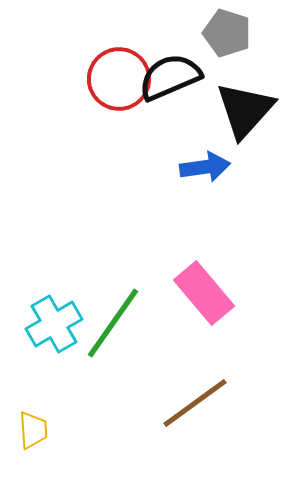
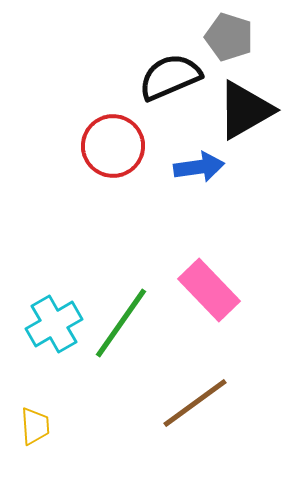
gray pentagon: moved 2 px right, 4 px down
red circle: moved 6 px left, 67 px down
black triangle: rotated 18 degrees clockwise
blue arrow: moved 6 px left
pink rectangle: moved 5 px right, 3 px up; rotated 4 degrees counterclockwise
green line: moved 8 px right
yellow trapezoid: moved 2 px right, 4 px up
